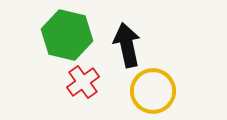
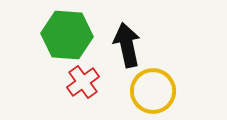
green hexagon: rotated 9 degrees counterclockwise
